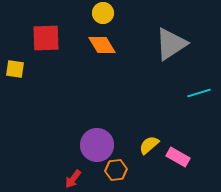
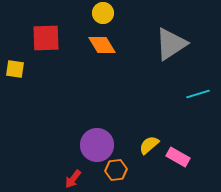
cyan line: moved 1 px left, 1 px down
